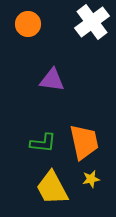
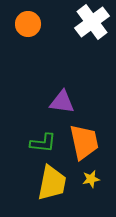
purple triangle: moved 10 px right, 22 px down
yellow trapezoid: moved 5 px up; rotated 141 degrees counterclockwise
